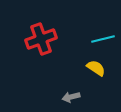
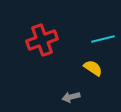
red cross: moved 1 px right, 1 px down
yellow semicircle: moved 3 px left
